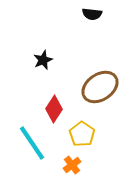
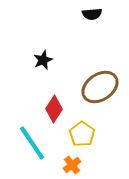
black semicircle: rotated 12 degrees counterclockwise
